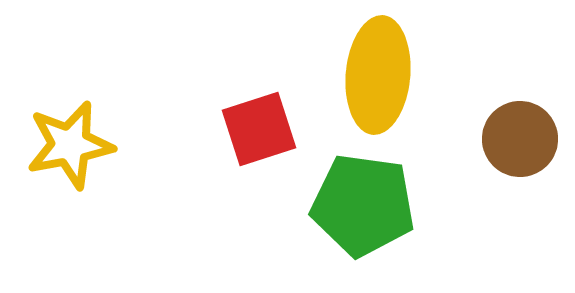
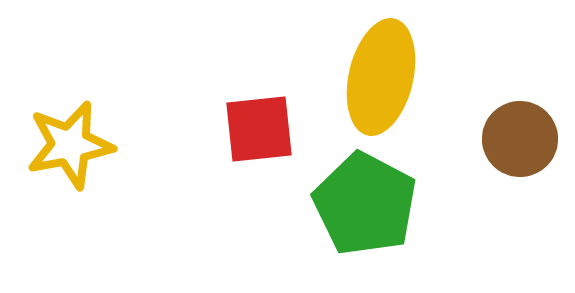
yellow ellipse: moved 3 px right, 2 px down; rotated 8 degrees clockwise
red square: rotated 12 degrees clockwise
green pentagon: moved 2 px right, 1 px up; rotated 20 degrees clockwise
